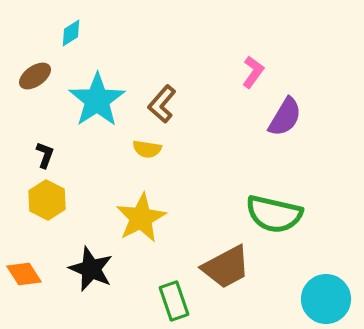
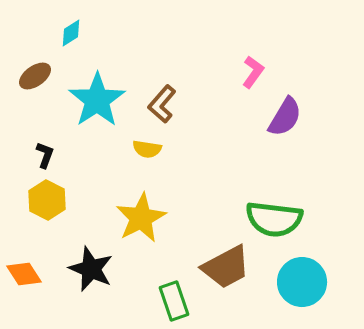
green semicircle: moved 5 px down; rotated 6 degrees counterclockwise
cyan circle: moved 24 px left, 17 px up
